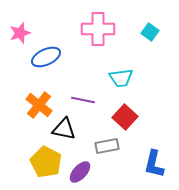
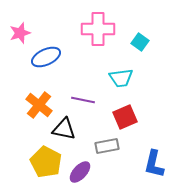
cyan square: moved 10 px left, 10 px down
red square: rotated 25 degrees clockwise
